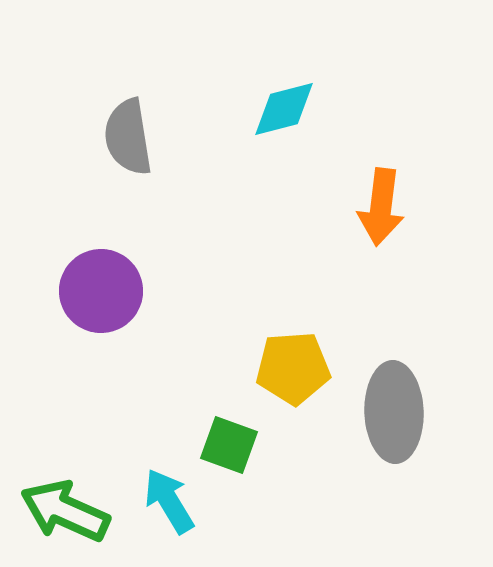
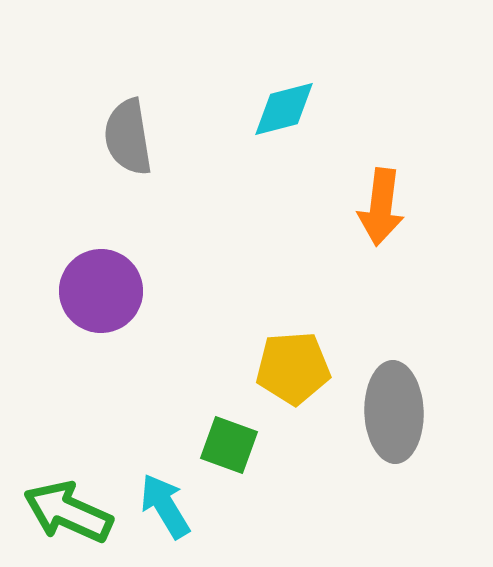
cyan arrow: moved 4 px left, 5 px down
green arrow: moved 3 px right, 1 px down
